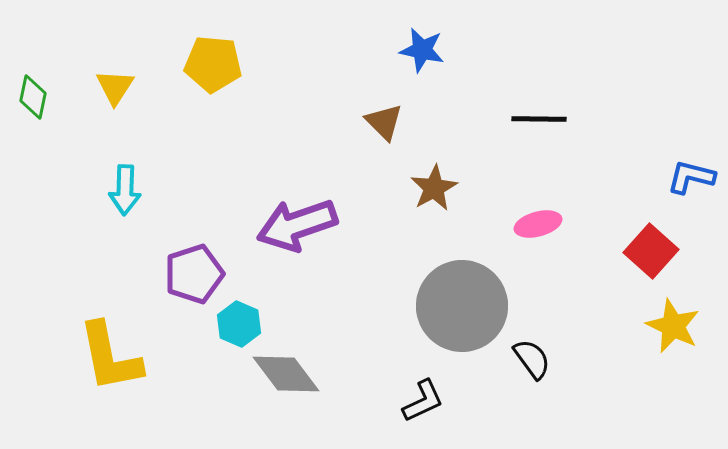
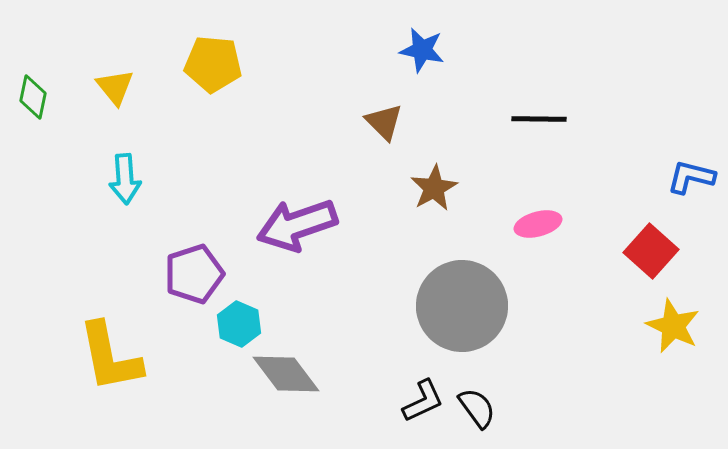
yellow triangle: rotated 12 degrees counterclockwise
cyan arrow: moved 11 px up; rotated 6 degrees counterclockwise
black semicircle: moved 55 px left, 49 px down
